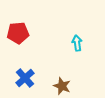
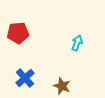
cyan arrow: rotated 28 degrees clockwise
